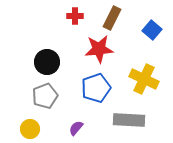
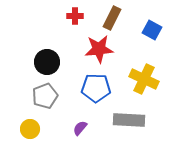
blue square: rotated 12 degrees counterclockwise
blue pentagon: rotated 20 degrees clockwise
purple semicircle: moved 4 px right
